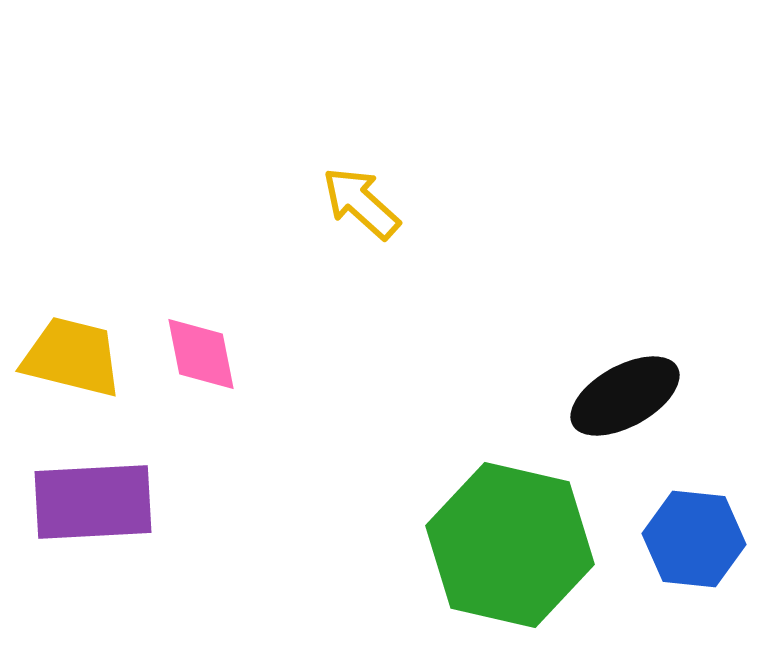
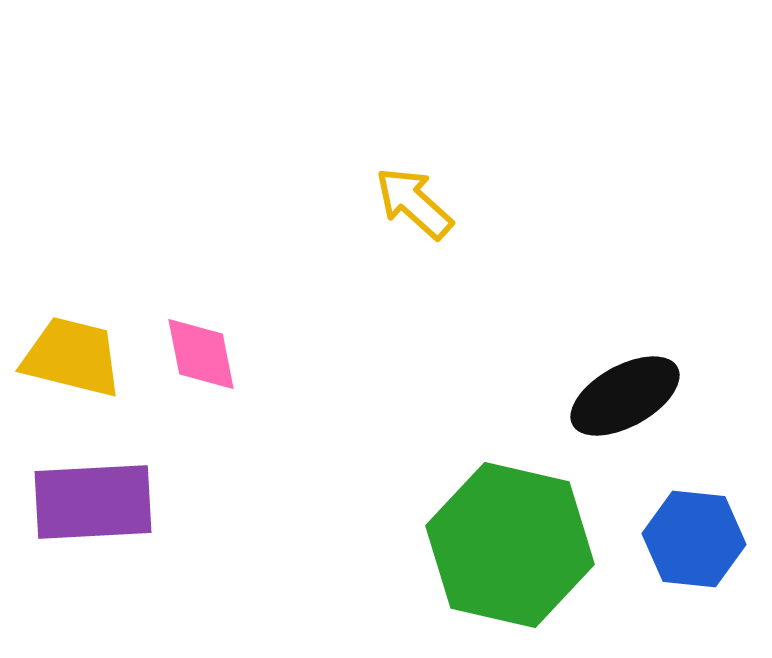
yellow arrow: moved 53 px right
